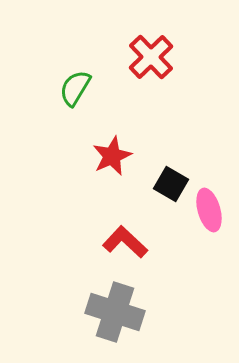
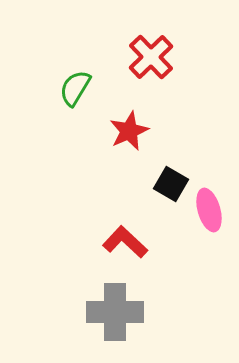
red star: moved 17 px right, 25 px up
gray cross: rotated 18 degrees counterclockwise
